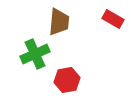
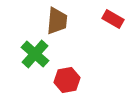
brown trapezoid: moved 2 px left, 1 px up
green cross: rotated 24 degrees counterclockwise
